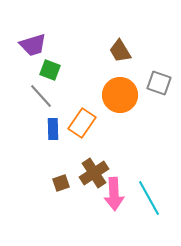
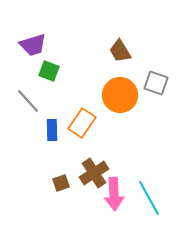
green square: moved 1 px left, 1 px down
gray square: moved 3 px left
gray line: moved 13 px left, 5 px down
blue rectangle: moved 1 px left, 1 px down
